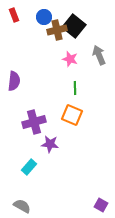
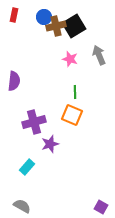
red rectangle: rotated 32 degrees clockwise
black square: rotated 20 degrees clockwise
brown cross: moved 1 px left, 4 px up
green line: moved 4 px down
purple star: rotated 24 degrees counterclockwise
cyan rectangle: moved 2 px left
purple square: moved 2 px down
